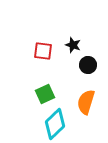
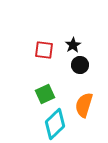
black star: rotated 21 degrees clockwise
red square: moved 1 px right, 1 px up
black circle: moved 8 px left
orange semicircle: moved 2 px left, 3 px down
